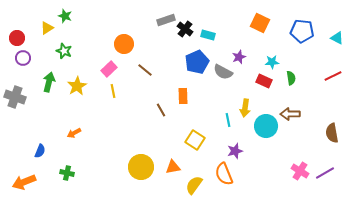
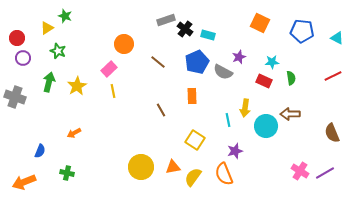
green star at (64, 51): moved 6 px left
brown line at (145, 70): moved 13 px right, 8 px up
orange rectangle at (183, 96): moved 9 px right
brown semicircle at (332, 133): rotated 12 degrees counterclockwise
yellow semicircle at (194, 185): moved 1 px left, 8 px up
